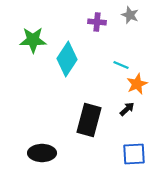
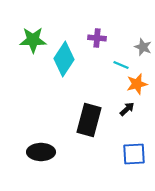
gray star: moved 13 px right, 32 px down
purple cross: moved 16 px down
cyan diamond: moved 3 px left
orange star: rotated 10 degrees clockwise
black ellipse: moved 1 px left, 1 px up
